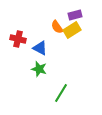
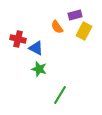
yellow rectangle: moved 12 px right, 1 px down; rotated 30 degrees counterclockwise
blue triangle: moved 4 px left
green line: moved 1 px left, 2 px down
